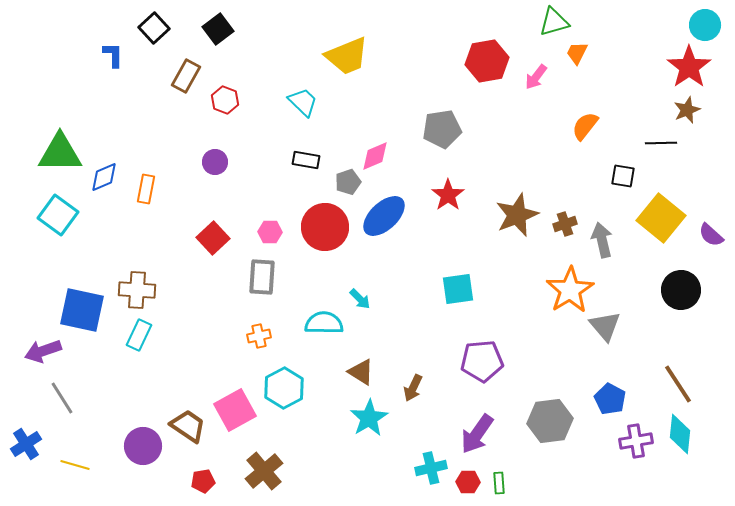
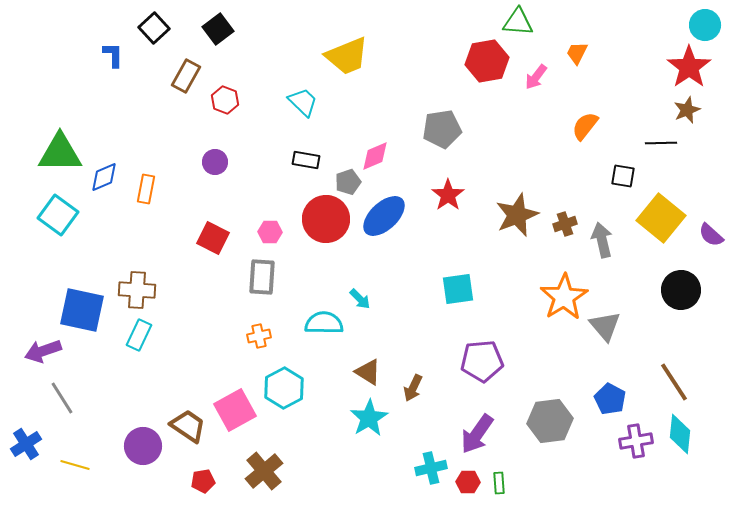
green triangle at (554, 22): moved 36 px left; rotated 20 degrees clockwise
red circle at (325, 227): moved 1 px right, 8 px up
red square at (213, 238): rotated 20 degrees counterclockwise
orange star at (570, 290): moved 6 px left, 7 px down
brown triangle at (361, 372): moved 7 px right
brown line at (678, 384): moved 4 px left, 2 px up
